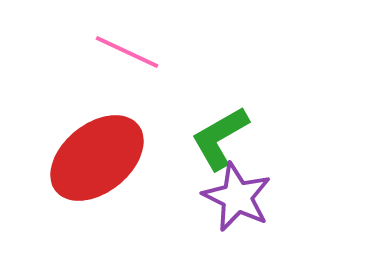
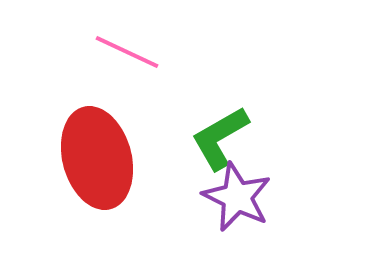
red ellipse: rotated 66 degrees counterclockwise
